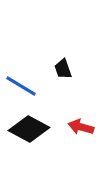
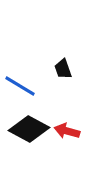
blue line: moved 1 px left
red arrow: moved 14 px left, 4 px down
